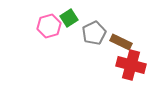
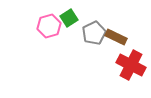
brown rectangle: moved 5 px left, 5 px up
red cross: rotated 12 degrees clockwise
